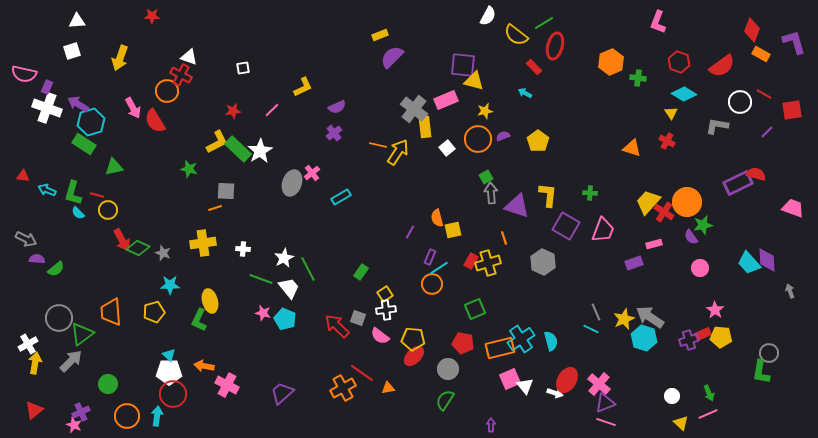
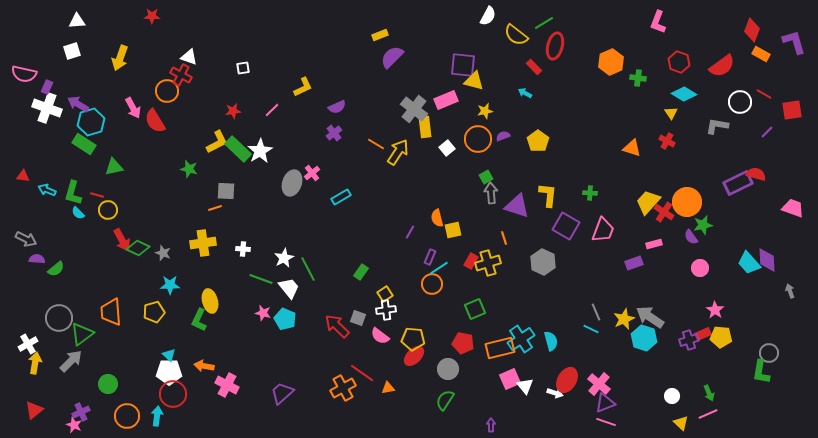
orange line at (378, 145): moved 2 px left, 1 px up; rotated 18 degrees clockwise
